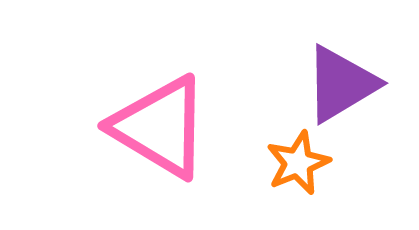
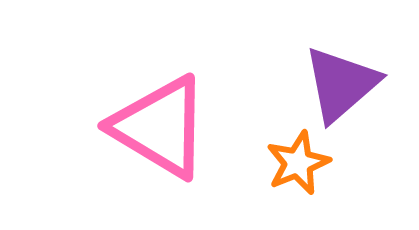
purple triangle: rotated 10 degrees counterclockwise
